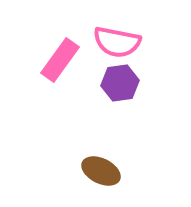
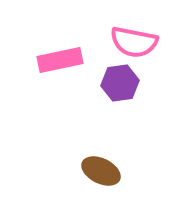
pink semicircle: moved 17 px right
pink rectangle: rotated 42 degrees clockwise
